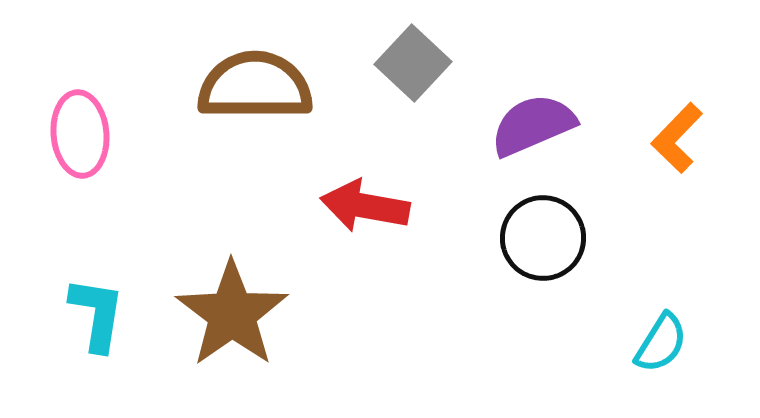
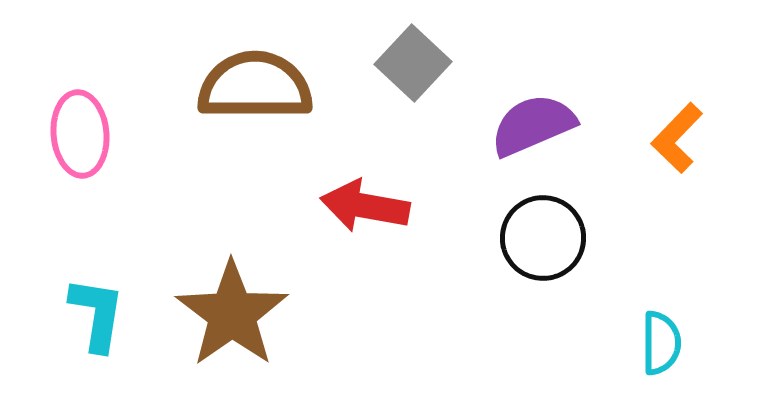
cyan semicircle: rotated 32 degrees counterclockwise
